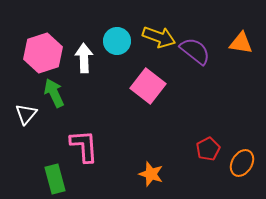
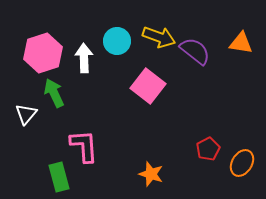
green rectangle: moved 4 px right, 2 px up
